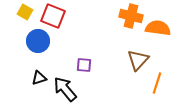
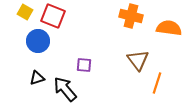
orange semicircle: moved 11 px right
brown triangle: rotated 20 degrees counterclockwise
black triangle: moved 2 px left
